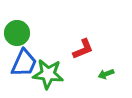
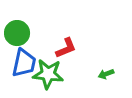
red L-shape: moved 17 px left, 1 px up
blue trapezoid: rotated 12 degrees counterclockwise
